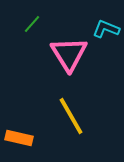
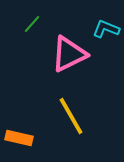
pink triangle: rotated 36 degrees clockwise
